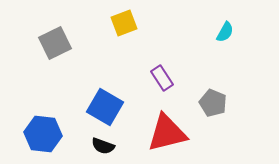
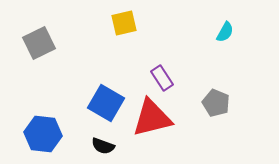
yellow square: rotated 8 degrees clockwise
gray square: moved 16 px left
gray pentagon: moved 3 px right
blue square: moved 1 px right, 4 px up
red triangle: moved 15 px left, 15 px up
